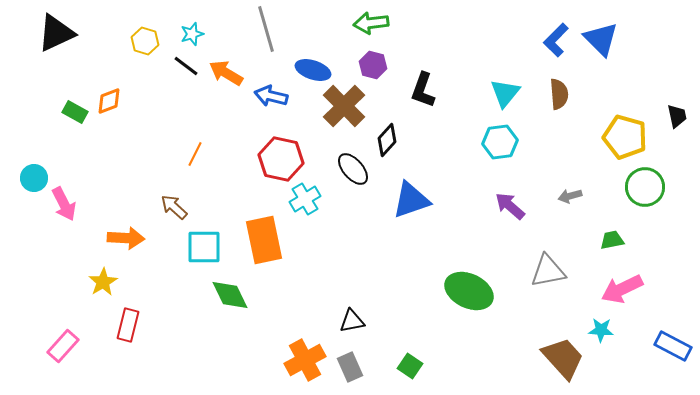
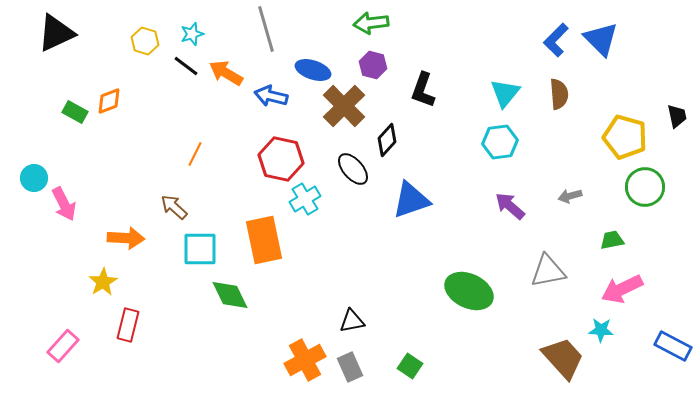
cyan square at (204, 247): moved 4 px left, 2 px down
